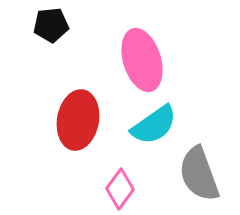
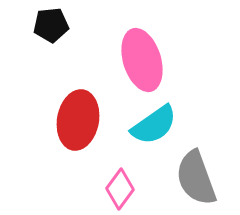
gray semicircle: moved 3 px left, 4 px down
